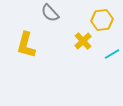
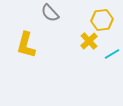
yellow cross: moved 6 px right
